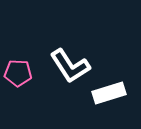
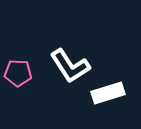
white rectangle: moved 1 px left
